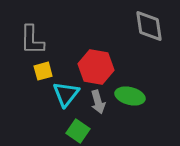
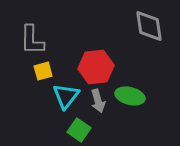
red hexagon: rotated 16 degrees counterclockwise
cyan triangle: moved 2 px down
gray arrow: moved 1 px up
green square: moved 1 px right, 1 px up
